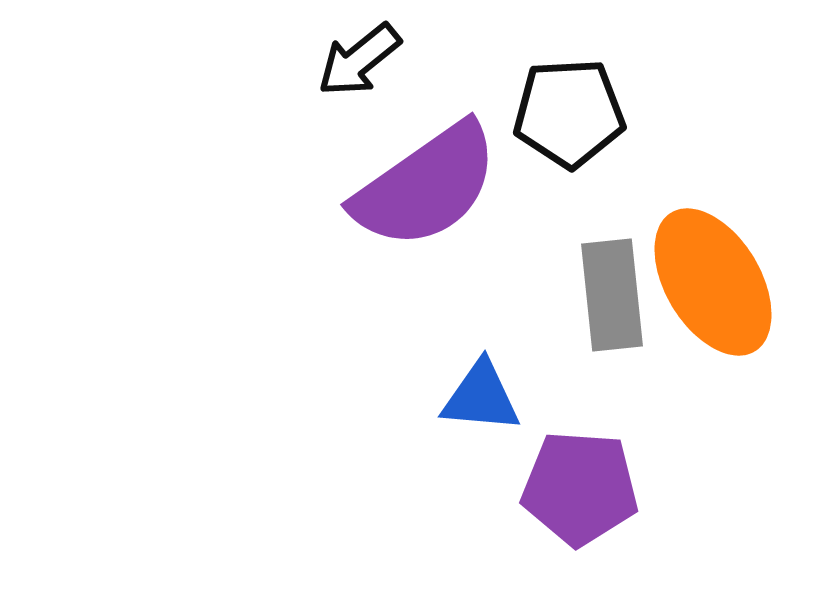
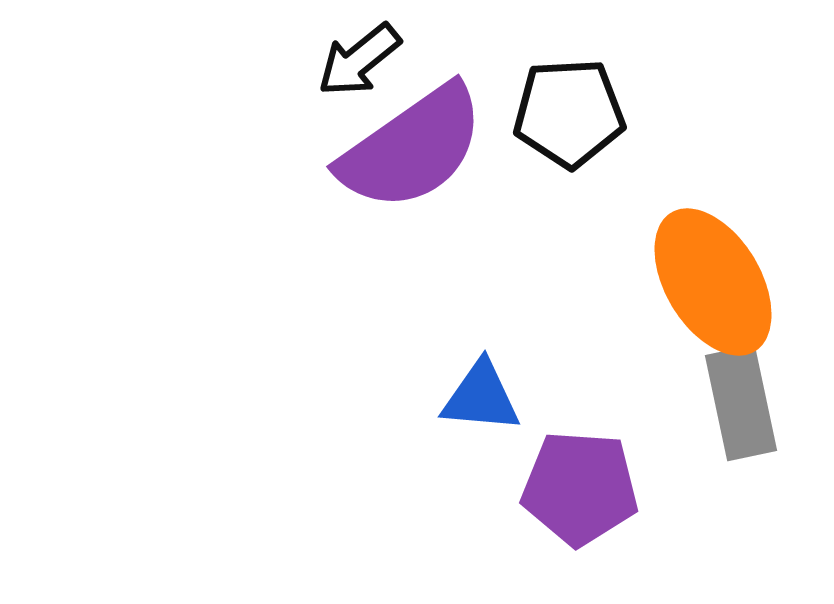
purple semicircle: moved 14 px left, 38 px up
gray rectangle: moved 129 px right, 108 px down; rotated 6 degrees counterclockwise
